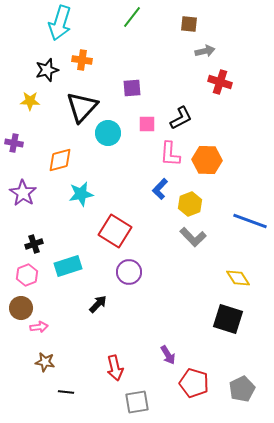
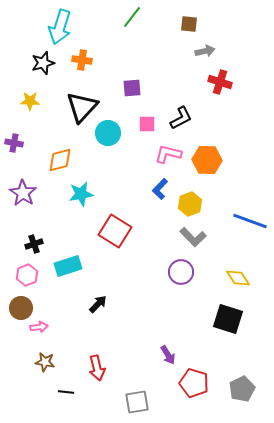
cyan arrow: moved 4 px down
black star: moved 4 px left, 7 px up
pink L-shape: moved 2 px left; rotated 100 degrees clockwise
purple circle: moved 52 px right
red arrow: moved 18 px left
